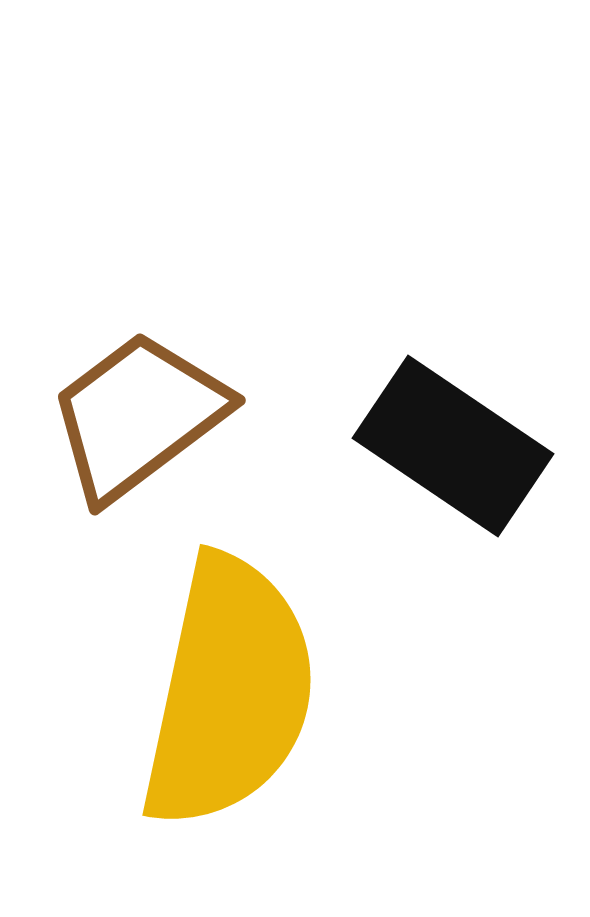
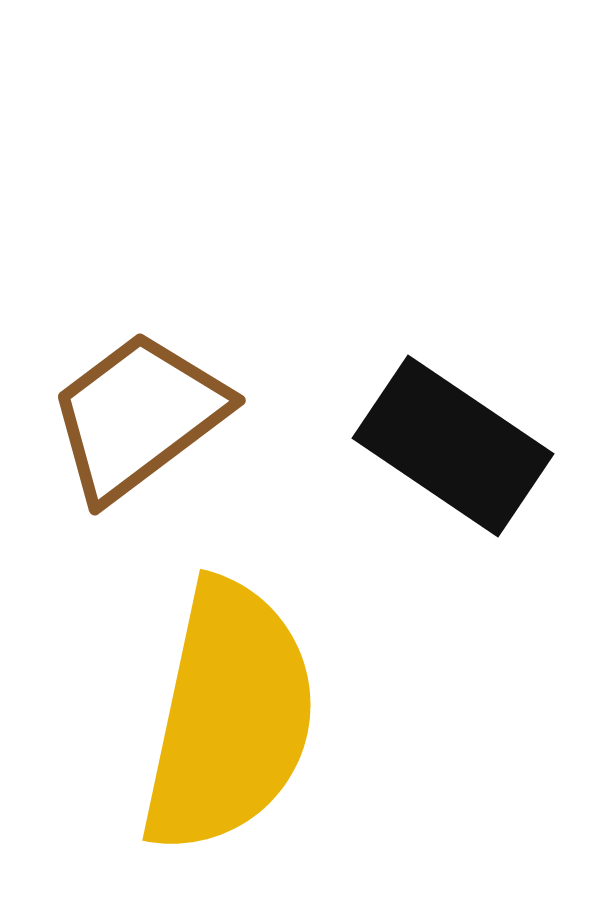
yellow semicircle: moved 25 px down
